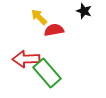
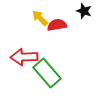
yellow arrow: moved 1 px right, 1 px down
red semicircle: moved 3 px right, 5 px up
red arrow: moved 2 px left, 2 px up
